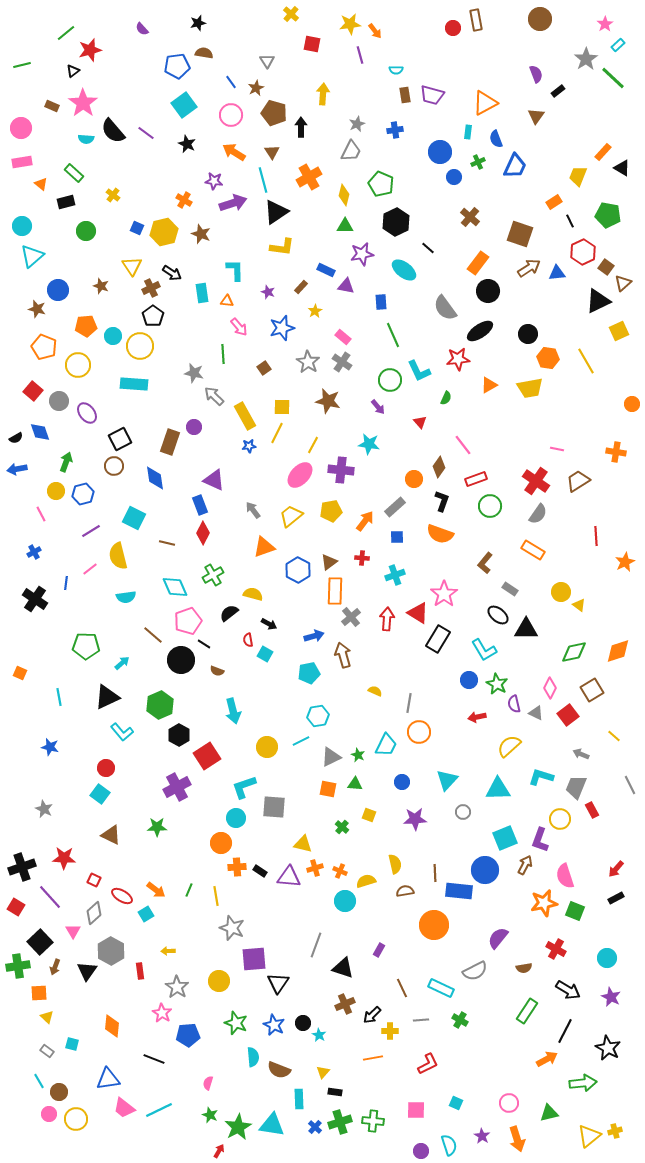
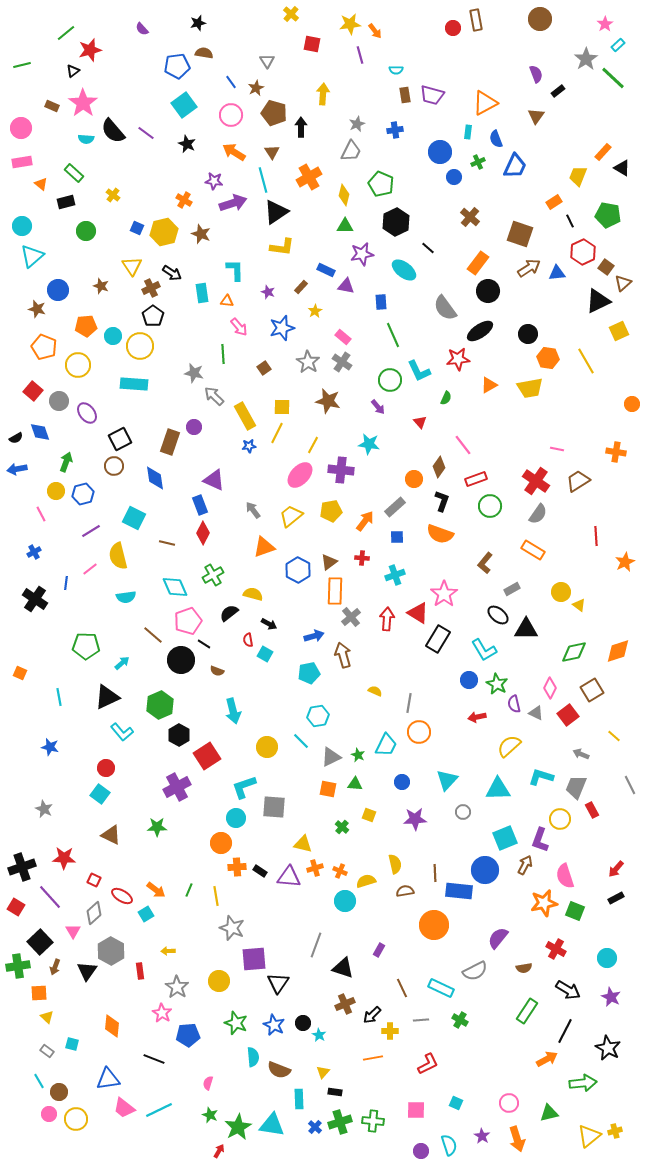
gray rectangle at (510, 589): moved 2 px right; rotated 63 degrees counterclockwise
cyan line at (301, 741): rotated 72 degrees clockwise
